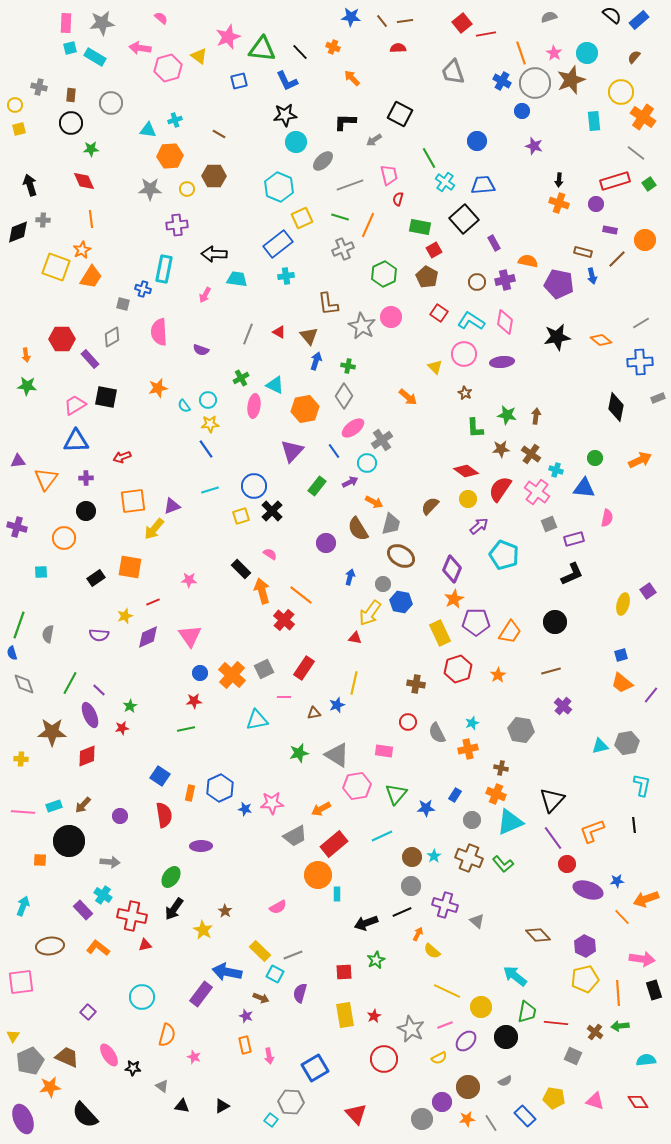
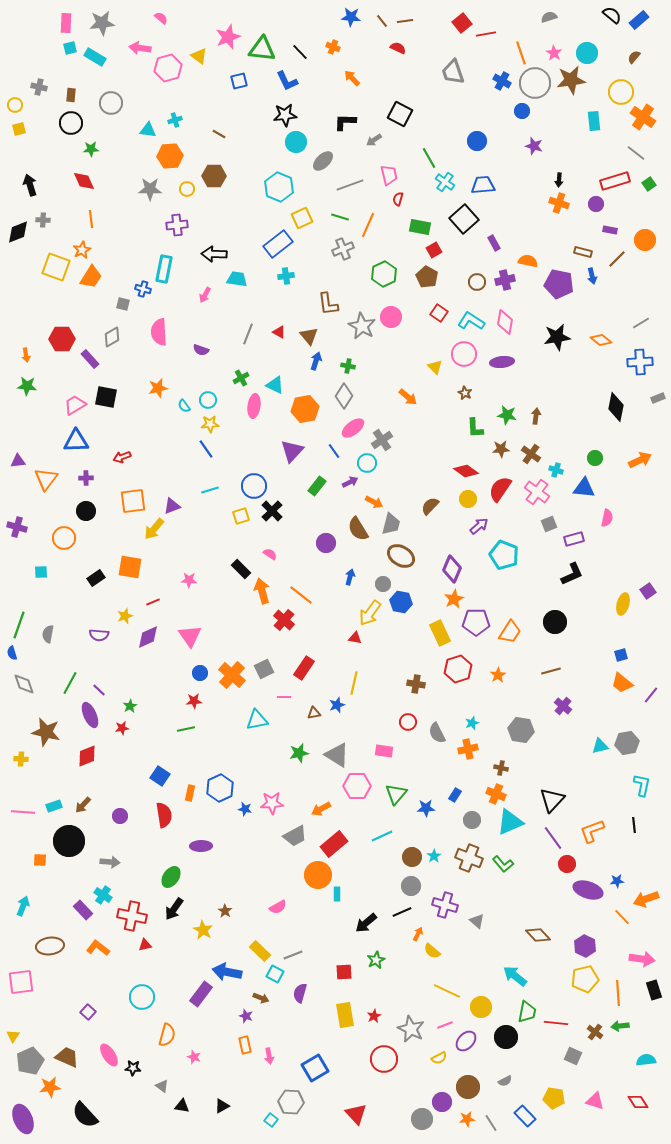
red semicircle at (398, 48): rotated 28 degrees clockwise
brown star at (571, 80): rotated 12 degrees clockwise
brown star at (52, 732): moved 6 px left; rotated 12 degrees clockwise
pink hexagon at (357, 786): rotated 8 degrees clockwise
black arrow at (366, 923): rotated 20 degrees counterclockwise
